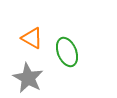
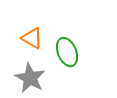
gray star: moved 2 px right
